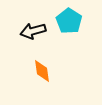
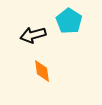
black arrow: moved 4 px down
